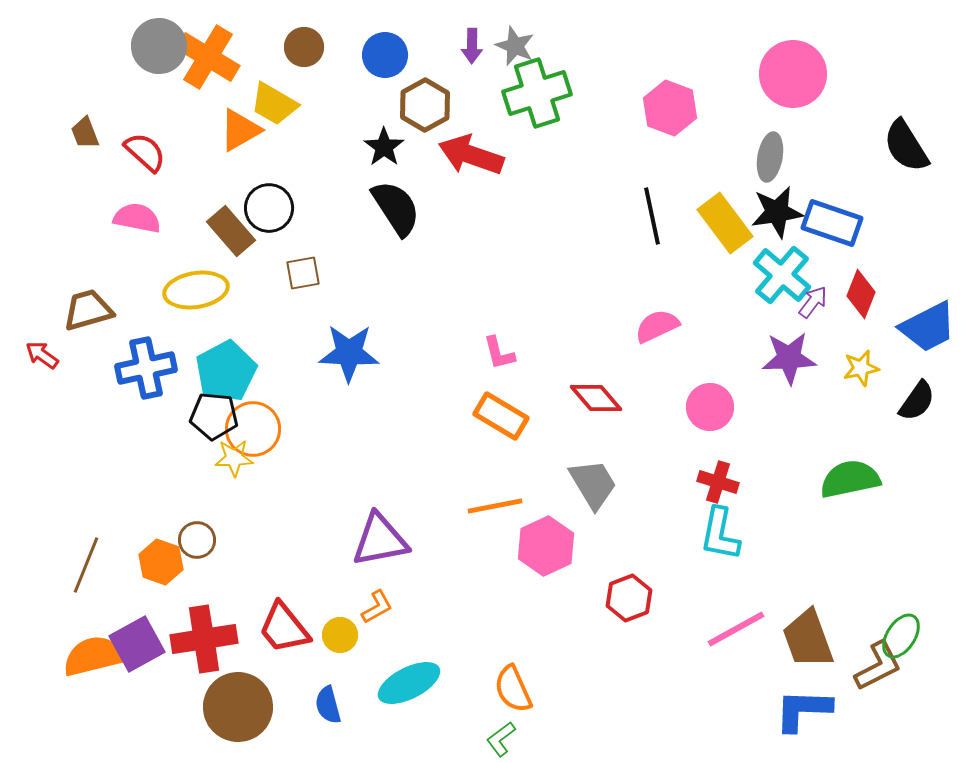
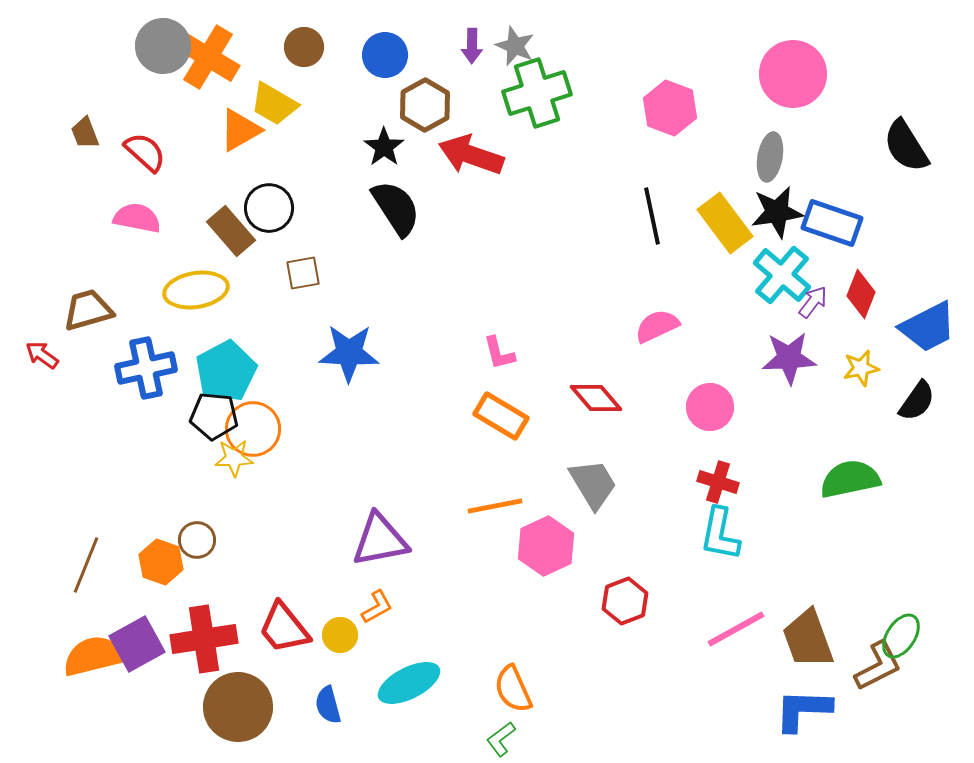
gray circle at (159, 46): moved 4 px right
red hexagon at (629, 598): moved 4 px left, 3 px down
